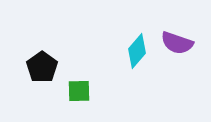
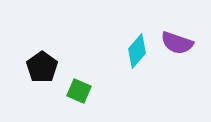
green square: rotated 25 degrees clockwise
